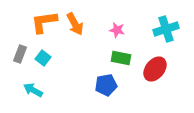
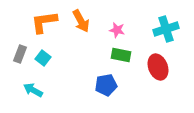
orange arrow: moved 6 px right, 3 px up
green rectangle: moved 3 px up
red ellipse: moved 3 px right, 2 px up; rotated 60 degrees counterclockwise
